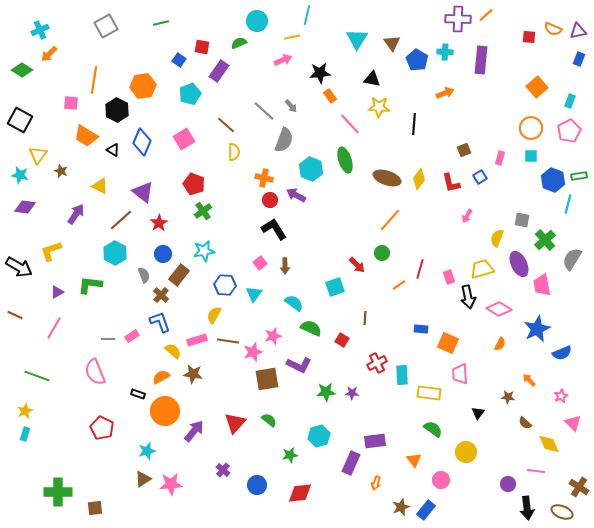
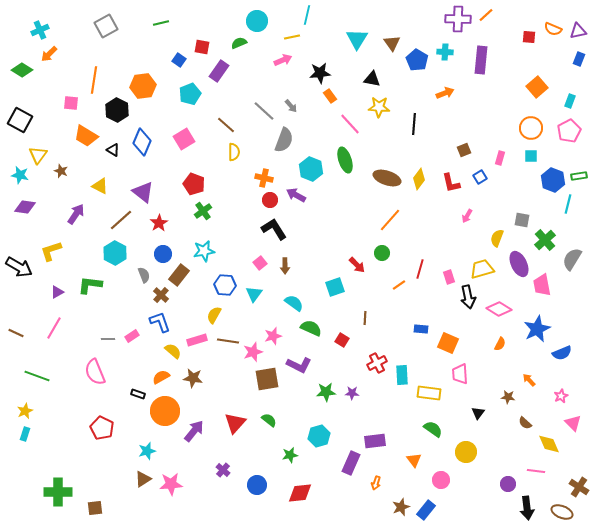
brown line at (15, 315): moved 1 px right, 18 px down
brown star at (193, 374): moved 4 px down
